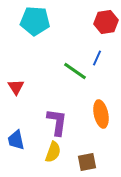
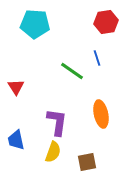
cyan pentagon: moved 3 px down
blue line: rotated 42 degrees counterclockwise
green line: moved 3 px left
